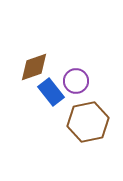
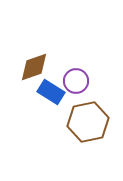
blue rectangle: rotated 20 degrees counterclockwise
